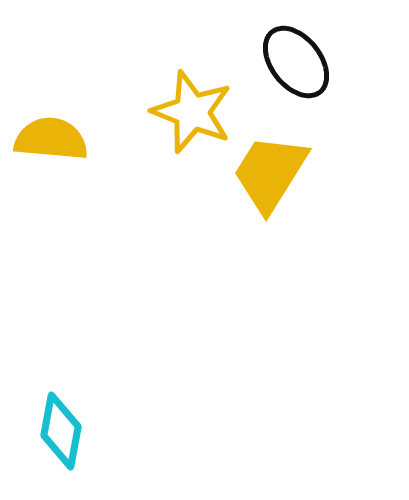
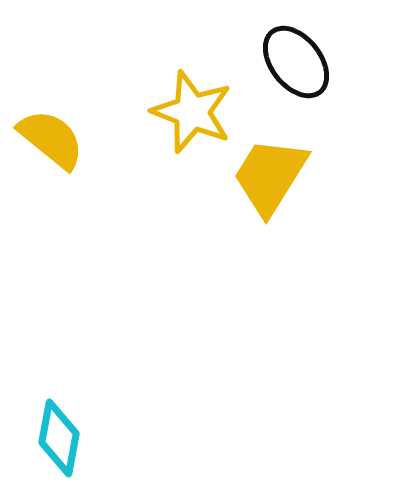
yellow semicircle: rotated 34 degrees clockwise
yellow trapezoid: moved 3 px down
cyan diamond: moved 2 px left, 7 px down
